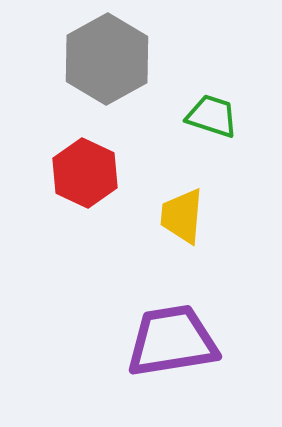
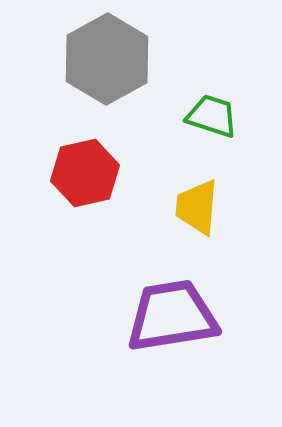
red hexagon: rotated 22 degrees clockwise
yellow trapezoid: moved 15 px right, 9 px up
purple trapezoid: moved 25 px up
